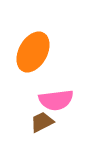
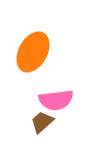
brown trapezoid: rotated 15 degrees counterclockwise
